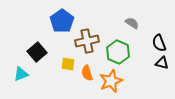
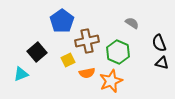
yellow square: moved 4 px up; rotated 32 degrees counterclockwise
orange semicircle: rotated 84 degrees counterclockwise
